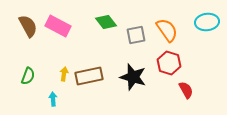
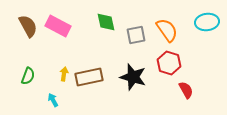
green diamond: rotated 25 degrees clockwise
brown rectangle: moved 1 px down
cyan arrow: moved 1 px down; rotated 24 degrees counterclockwise
